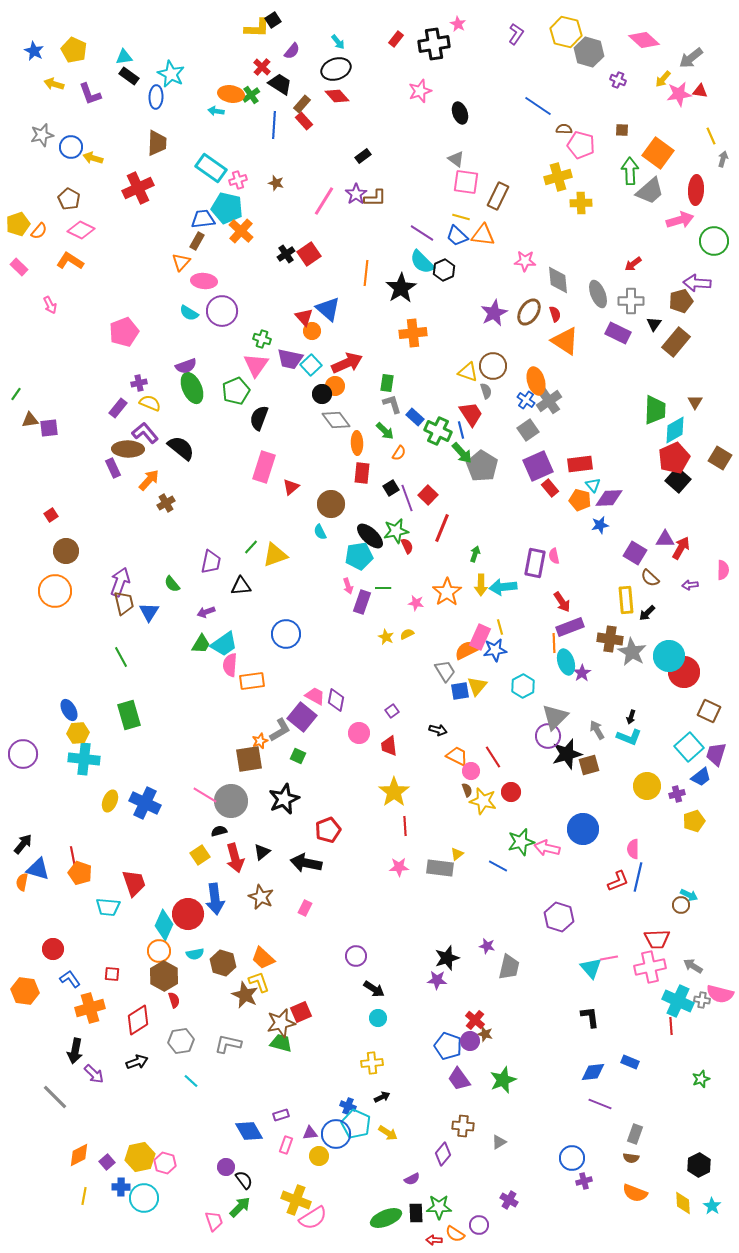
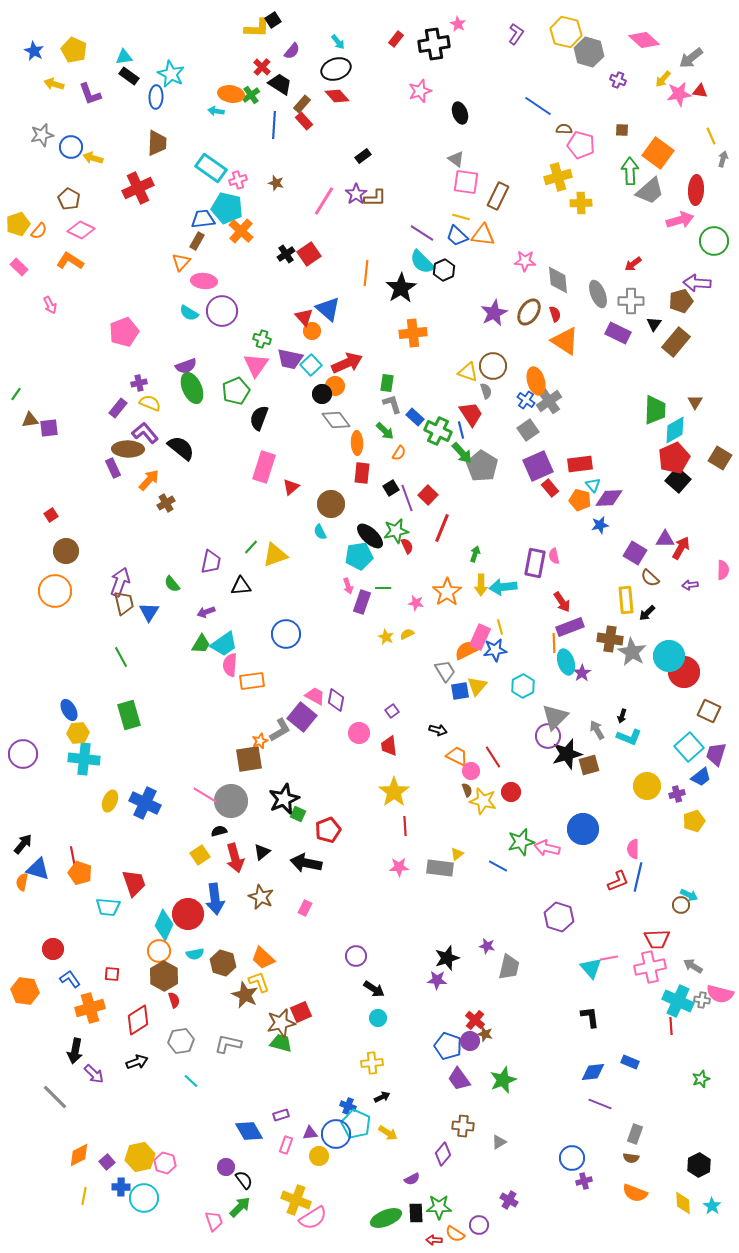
black arrow at (631, 717): moved 9 px left, 1 px up
green square at (298, 756): moved 58 px down
